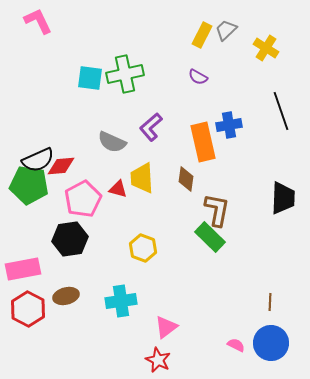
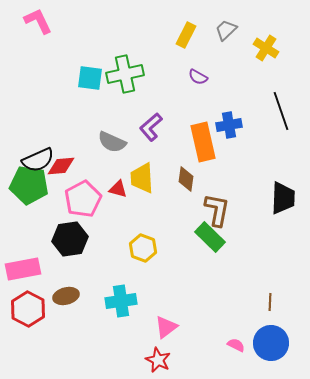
yellow rectangle: moved 16 px left
